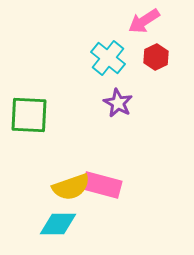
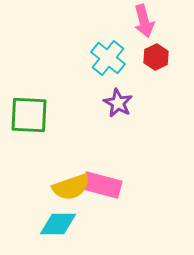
pink arrow: rotated 72 degrees counterclockwise
